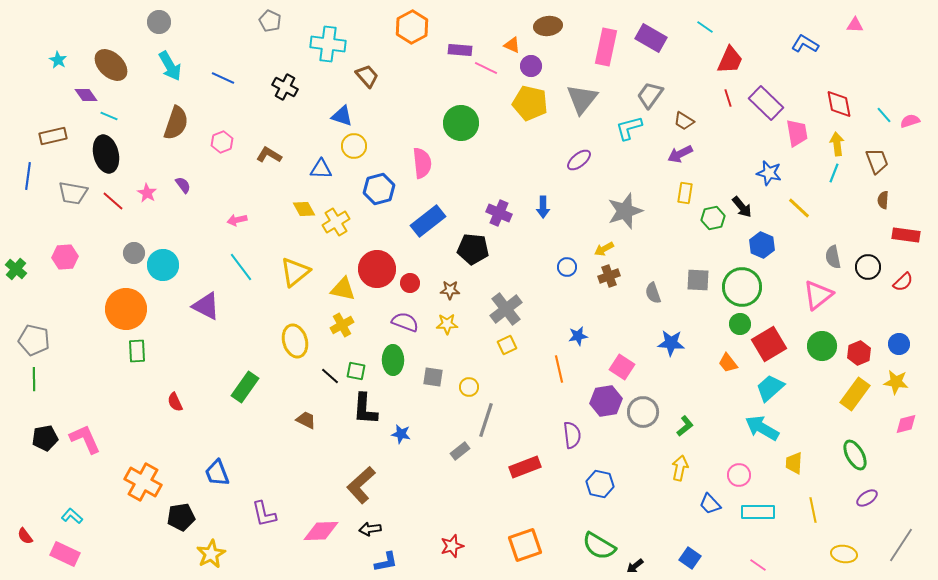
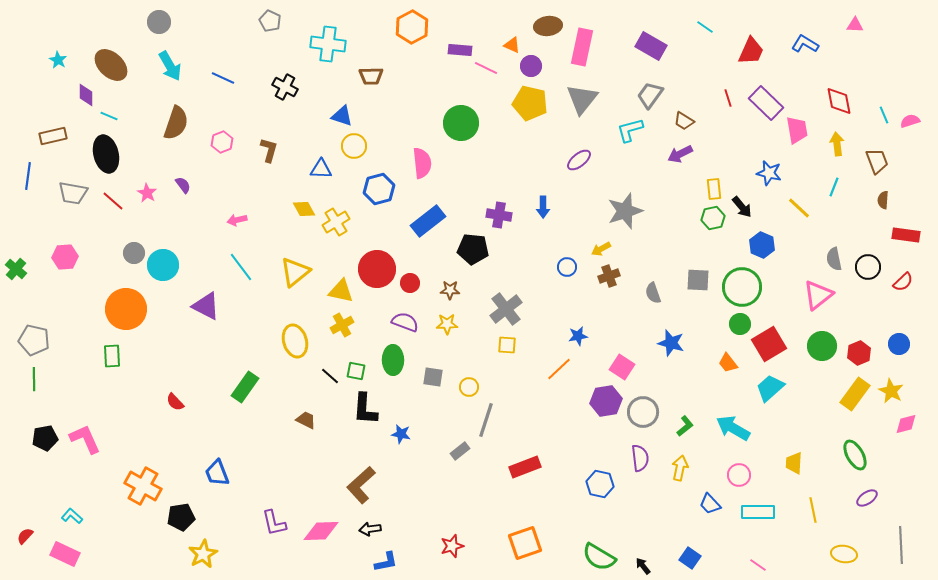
purple rectangle at (651, 38): moved 8 px down
pink rectangle at (606, 47): moved 24 px left
red trapezoid at (730, 60): moved 21 px right, 9 px up
brown trapezoid at (367, 76): moved 4 px right; rotated 130 degrees clockwise
purple diamond at (86, 95): rotated 35 degrees clockwise
red diamond at (839, 104): moved 3 px up
cyan line at (884, 115): rotated 18 degrees clockwise
cyan L-shape at (629, 128): moved 1 px right, 2 px down
pink trapezoid at (797, 133): moved 3 px up
brown L-shape at (269, 155): moved 5 px up; rotated 75 degrees clockwise
cyan line at (834, 173): moved 14 px down
yellow rectangle at (685, 193): moved 29 px right, 4 px up; rotated 15 degrees counterclockwise
purple cross at (499, 213): moved 2 px down; rotated 15 degrees counterclockwise
yellow arrow at (604, 249): moved 3 px left
gray semicircle at (833, 257): moved 1 px right, 2 px down
yellow triangle at (343, 289): moved 2 px left, 2 px down
blue star at (671, 343): rotated 12 degrees clockwise
yellow square at (507, 345): rotated 30 degrees clockwise
green rectangle at (137, 351): moved 25 px left, 5 px down
orange line at (559, 369): rotated 60 degrees clockwise
yellow star at (896, 382): moved 5 px left, 9 px down; rotated 20 degrees clockwise
red semicircle at (175, 402): rotated 18 degrees counterclockwise
cyan arrow at (762, 428): moved 29 px left
purple semicircle at (572, 435): moved 68 px right, 23 px down
orange cross at (143, 482): moved 4 px down
purple L-shape at (264, 514): moved 10 px right, 9 px down
red semicircle at (25, 536): rotated 78 degrees clockwise
orange square at (525, 545): moved 2 px up
gray line at (901, 545): rotated 36 degrees counterclockwise
green semicircle at (599, 546): moved 11 px down
yellow star at (211, 554): moved 8 px left
black arrow at (635, 566): moved 8 px right; rotated 90 degrees clockwise
